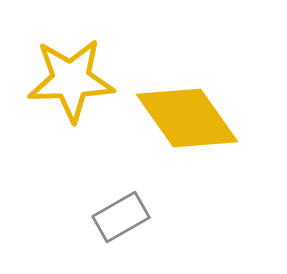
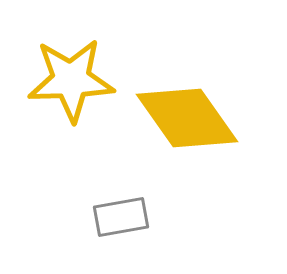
gray rectangle: rotated 20 degrees clockwise
